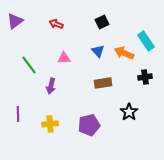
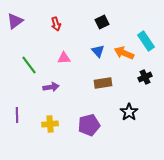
red arrow: rotated 128 degrees counterclockwise
black cross: rotated 16 degrees counterclockwise
purple arrow: moved 1 px down; rotated 112 degrees counterclockwise
purple line: moved 1 px left, 1 px down
